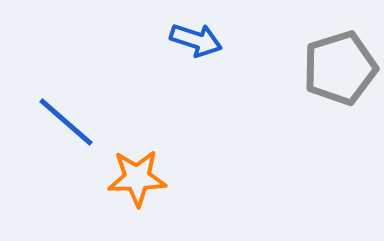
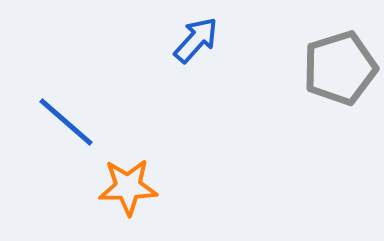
blue arrow: rotated 66 degrees counterclockwise
orange star: moved 9 px left, 9 px down
